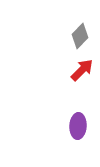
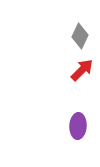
gray diamond: rotated 20 degrees counterclockwise
